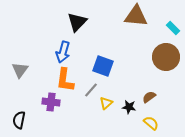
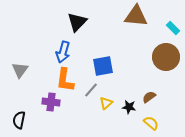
blue square: rotated 30 degrees counterclockwise
